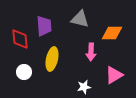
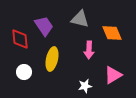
purple trapezoid: rotated 30 degrees counterclockwise
orange diamond: rotated 65 degrees clockwise
pink arrow: moved 2 px left, 2 px up
pink triangle: moved 1 px left
white star: moved 1 px right, 1 px up
